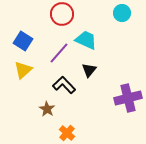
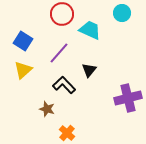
cyan trapezoid: moved 4 px right, 10 px up
brown star: rotated 14 degrees counterclockwise
